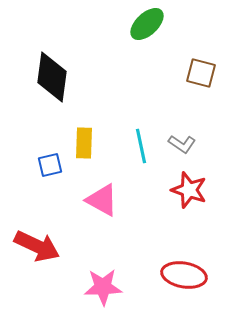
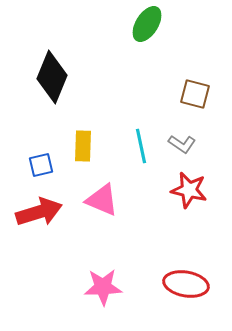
green ellipse: rotated 15 degrees counterclockwise
brown square: moved 6 px left, 21 px down
black diamond: rotated 15 degrees clockwise
yellow rectangle: moved 1 px left, 3 px down
blue square: moved 9 px left
red star: rotated 6 degrees counterclockwise
pink triangle: rotated 6 degrees counterclockwise
red arrow: moved 2 px right, 34 px up; rotated 42 degrees counterclockwise
red ellipse: moved 2 px right, 9 px down
